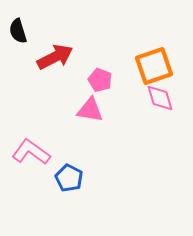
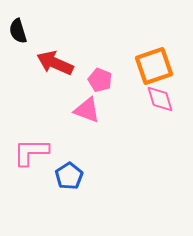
red arrow: moved 6 px down; rotated 129 degrees counterclockwise
pink diamond: moved 1 px down
pink triangle: moved 3 px left; rotated 12 degrees clockwise
pink L-shape: rotated 36 degrees counterclockwise
blue pentagon: moved 2 px up; rotated 12 degrees clockwise
